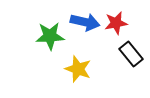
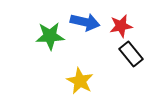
red star: moved 5 px right, 3 px down
yellow star: moved 2 px right, 12 px down; rotated 8 degrees clockwise
